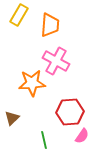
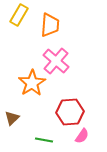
pink cross: rotated 12 degrees clockwise
orange star: rotated 28 degrees counterclockwise
green line: rotated 66 degrees counterclockwise
